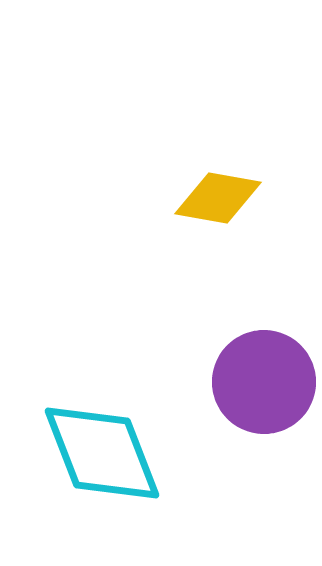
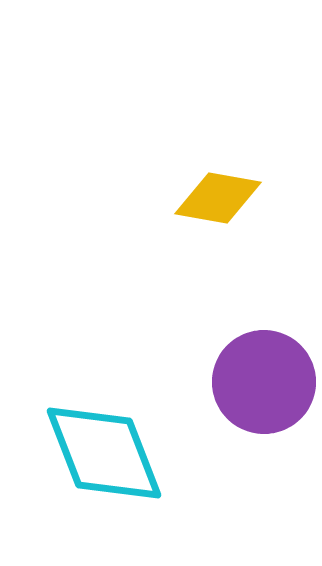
cyan diamond: moved 2 px right
